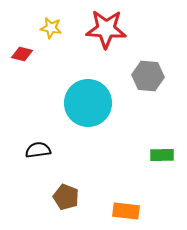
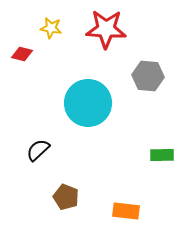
black semicircle: rotated 35 degrees counterclockwise
